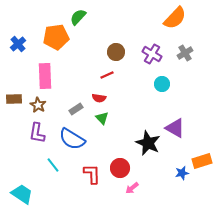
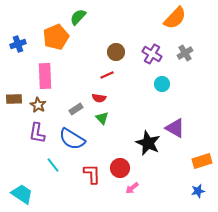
orange pentagon: rotated 15 degrees counterclockwise
blue cross: rotated 21 degrees clockwise
blue star: moved 16 px right, 18 px down
